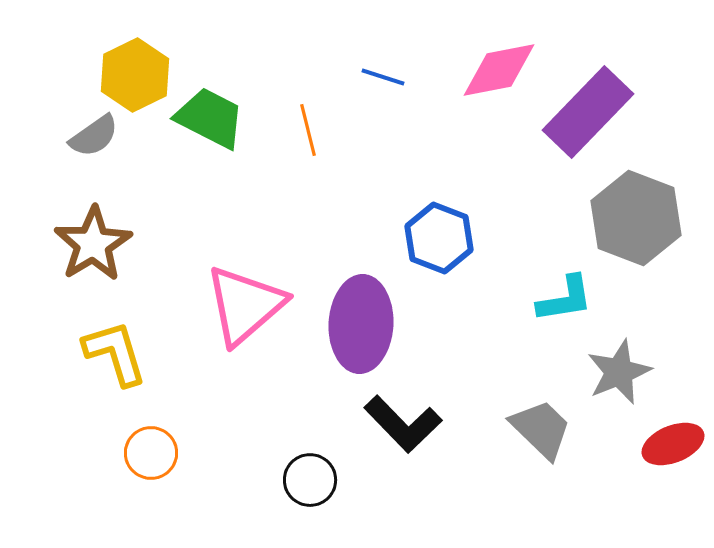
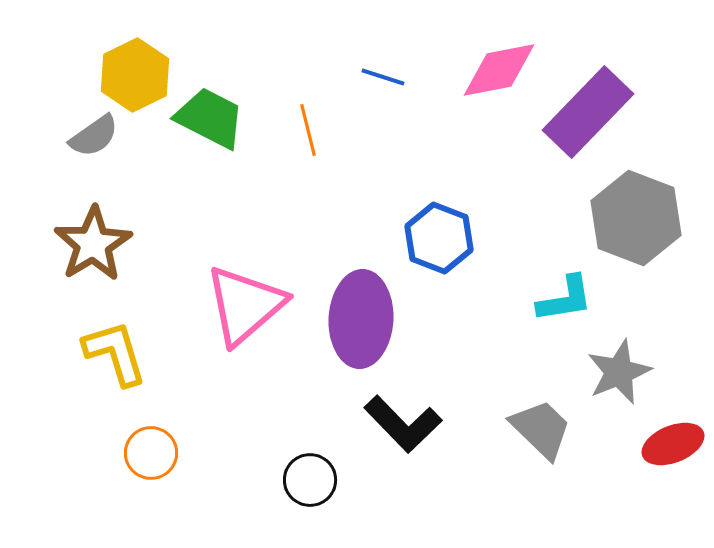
purple ellipse: moved 5 px up
